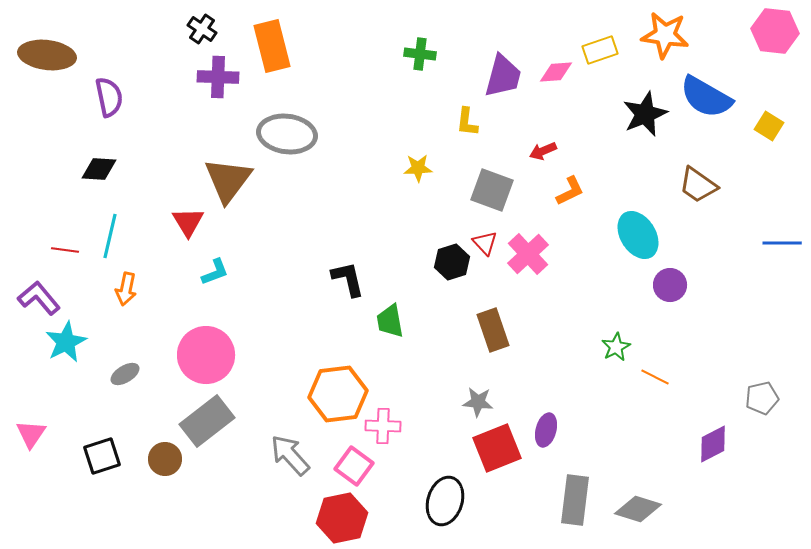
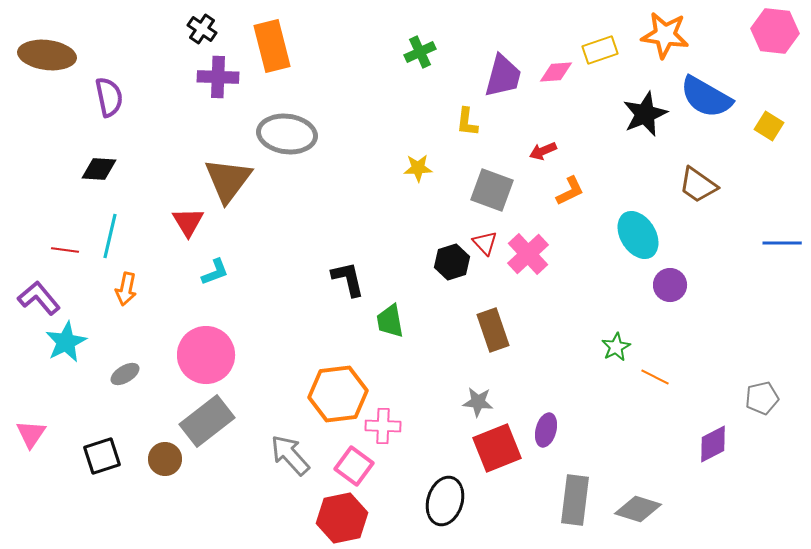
green cross at (420, 54): moved 2 px up; rotated 32 degrees counterclockwise
